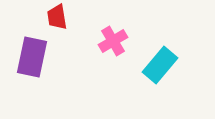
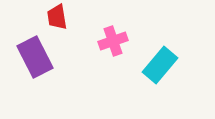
pink cross: rotated 12 degrees clockwise
purple rectangle: moved 3 px right; rotated 39 degrees counterclockwise
